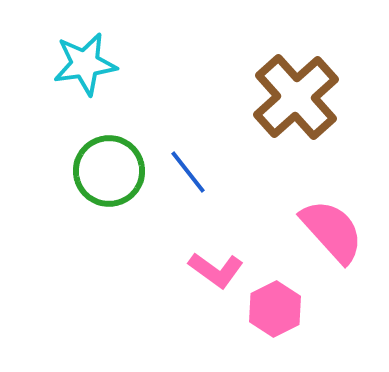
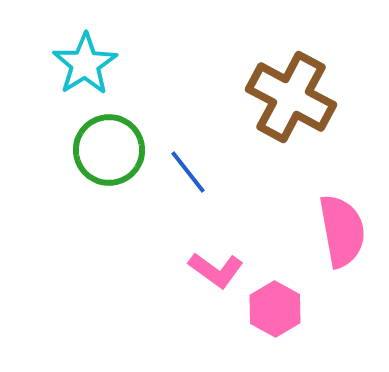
cyan star: rotated 24 degrees counterclockwise
brown cross: moved 5 px left; rotated 20 degrees counterclockwise
green circle: moved 21 px up
pink semicircle: moved 10 px right; rotated 32 degrees clockwise
pink hexagon: rotated 4 degrees counterclockwise
